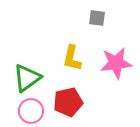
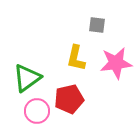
gray square: moved 7 px down
yellow L-shape: moved 4 px right
red pentagon: moved 1 px right, 3 px up
pink circle: moved 6 px right
